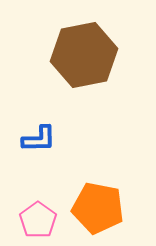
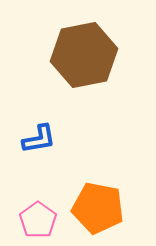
blue L-shape: rotated 9 degrees counterclockwise
